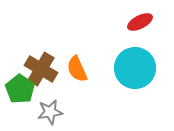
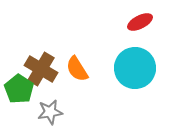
orange semicircle: rotated 8 degrees counterclockwise
green pentagon: moved 1 px left
